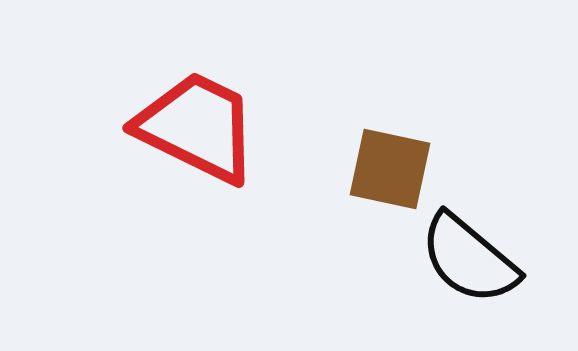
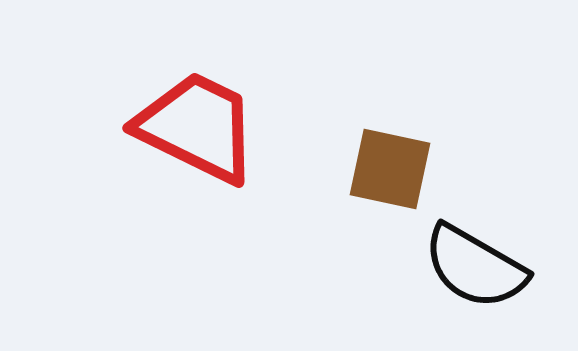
black semicircle: moved 6 px right, 8 px down; rotated 10 degrees counterclockwise
